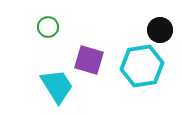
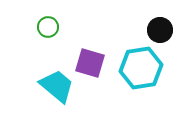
purple square: moved 1 px right, 3 px down
cyan hexagon: moved 1 px left, 2 px down
cyan trapezoid: rotated 18 degrees counterclockwise
